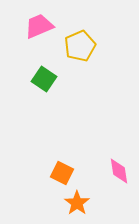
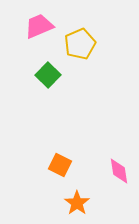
yellow pentagon: moved 2 px up
green square: moved 4 px right, 4 px up; rotated 10 degrees clockwise
orange square: moved 2 px left, 8 px up
